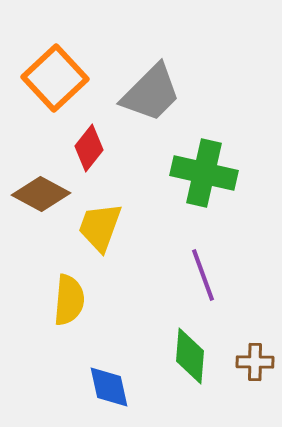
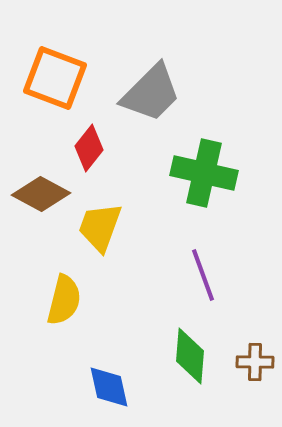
orange square: rotated 26 degrees counterclockwise
yellow semicircle: moved 5 px left; rotated 9 degrees clockwise
